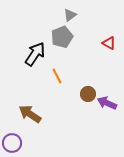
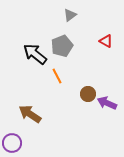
gray pentagon: moved 9 px down
red triangle: moved 3 px left, 2 px up
black arrow: rotated 85 degrees counterclockwise
